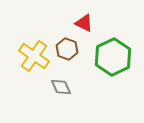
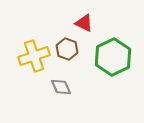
yellow cross: rotated 36 degrees clockwise
